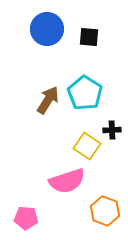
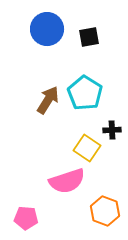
black square: rotated 15 degrees counterclockwise
yellow square: moved 2 px down
